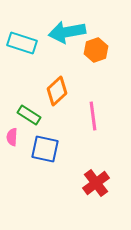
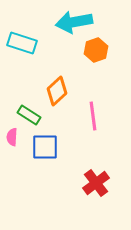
cyan arrow: moved 7 px right, 10 px up
blue square: moved 2 px up; rotated 12 degrees counterclockwise
